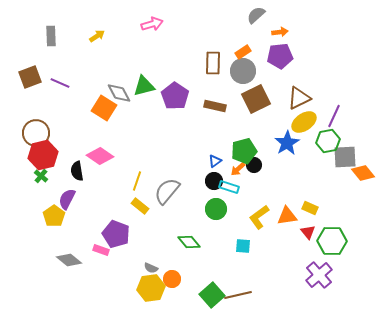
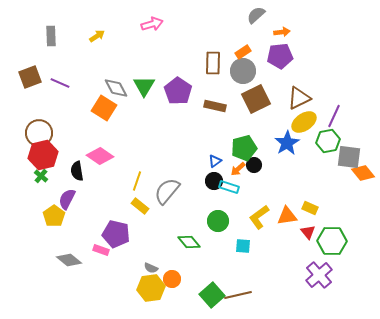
orange arrow at (280, 32): moved 2 px right
green triangle at (144, 86): rotated 45 degrees counterclockwise
gray diamond at (119, 93): moved 3 px left, 5 px up
purple pentagon at (175, 96): moved 3 px right, 5 px up
brown circle at (36, 133): moved 3 px right
green pentagon at (244, 151): moved 3 px up
gray square at (345, 157): moved 4 px right; rotated 10 degrees clockwise
green circle at (216, 209): moved 2 px right, 12 px down
purple pentagon at (116, 234): rotated 8 degrees counterclockwise
